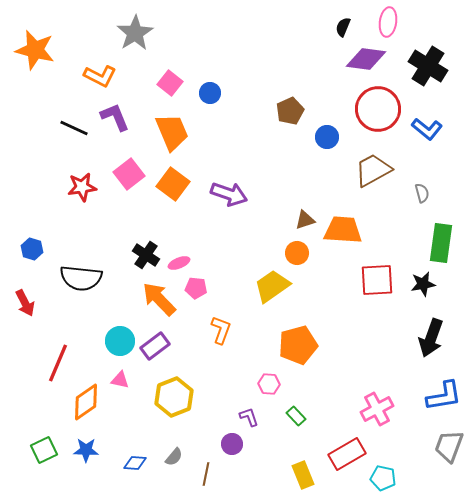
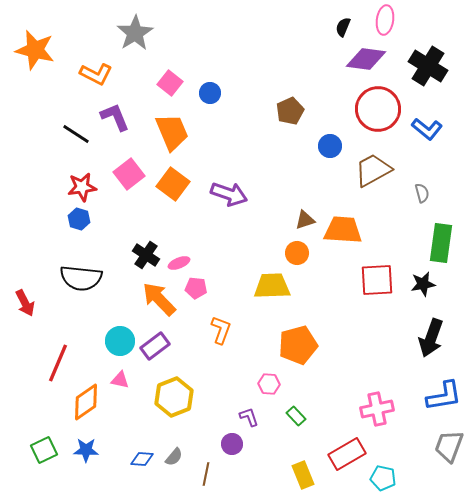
pink ellipse at (388, 22): moved 3 px left, 2 px up
orange L-shape at (100, 76): moved 4 px left, 2 px up
black line at (74, 128): moved 2 px right, 6 px down; rotated 8 degrees clockwise
blue circle at (327, 137): moved 3 px right, 9 px down
blue hexagon at (32, 249): moved 47 px right, 30 px up
yellow trapezoid at (272, 286): rotated 33 degrees clockwise
pink cross at (377, 409): rotated 16 degrees clockwise
blue diamond at (135, 463): moved 7 px right, 4 px up
